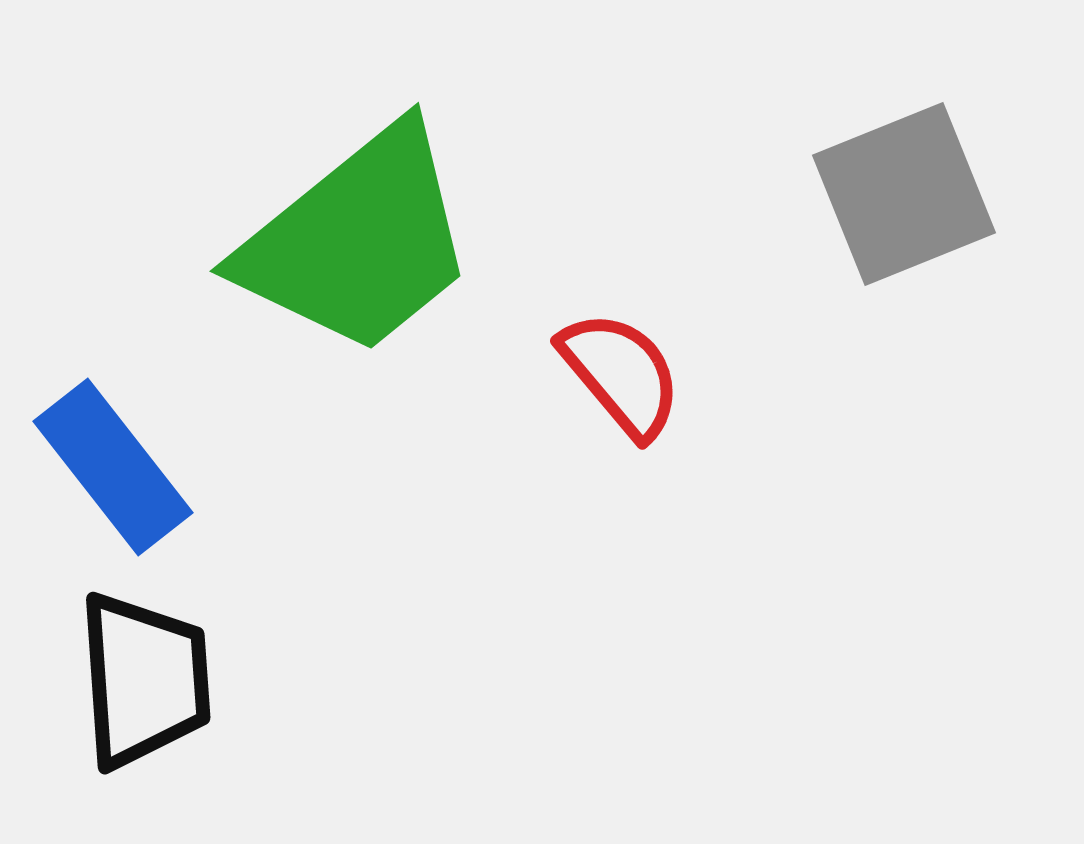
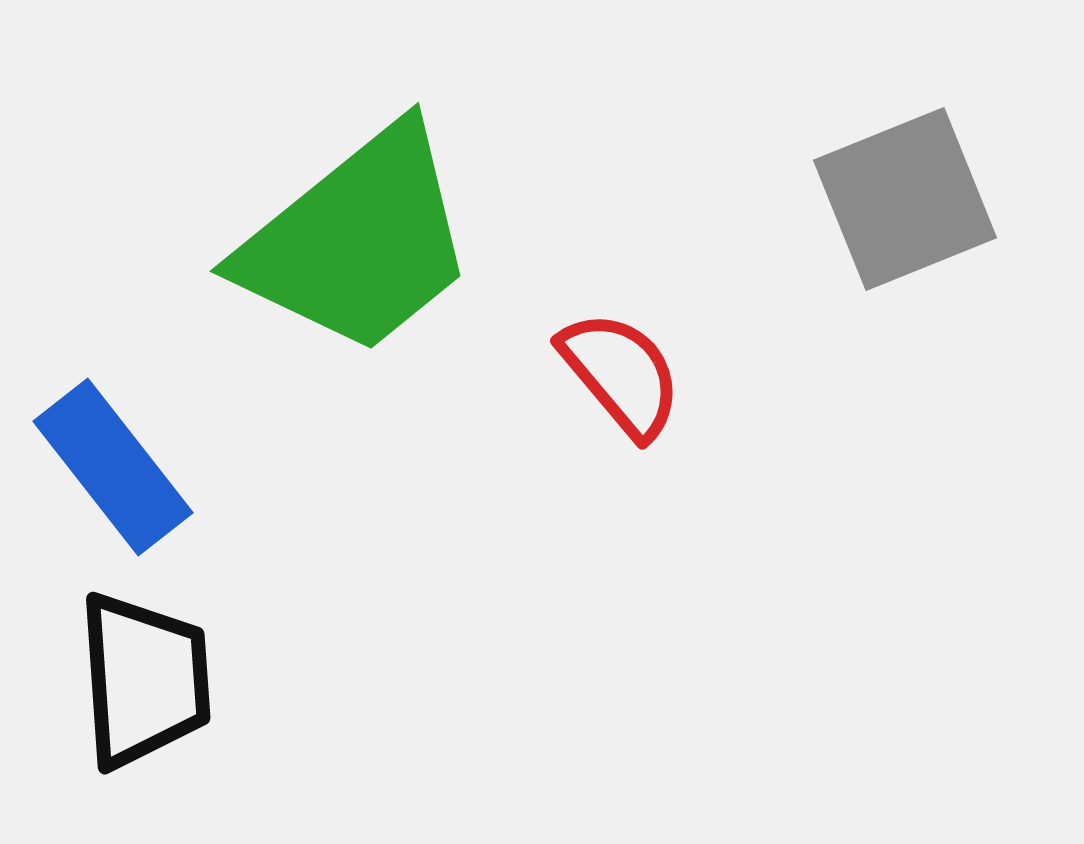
gray square: moved 1 px right, 5 px down
